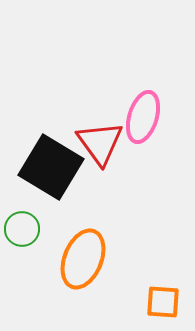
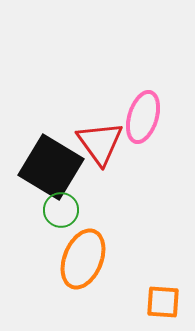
green circle: moved 39 px right, 19 px up
